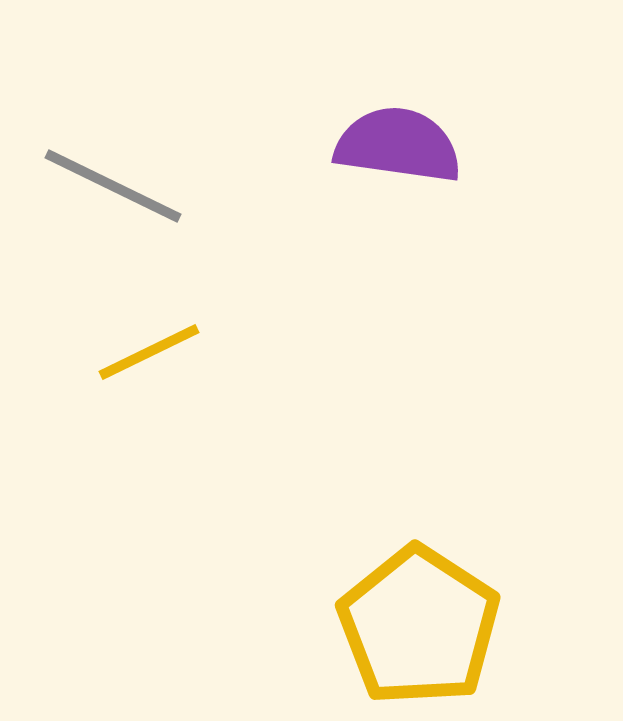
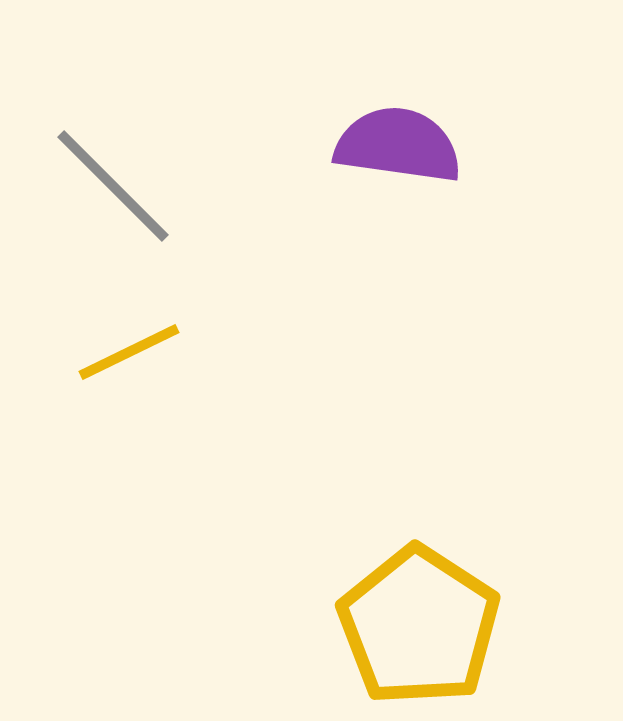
gray line: rotated 19 degrees clockwise
yellow line: moved 20 px left
